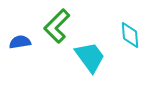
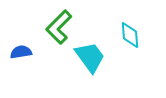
green L-shape: moved 2 px right, 1 px down
blue semicircle: moved 1 px right, 10 px down
